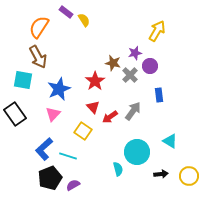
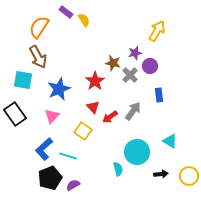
pink triangle: moved 1 px left, 2 px down
